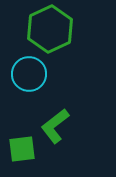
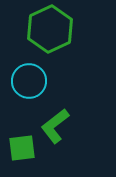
cyan circle: moved 7 px down
green square: moved 1 px up
